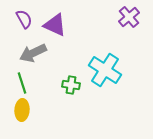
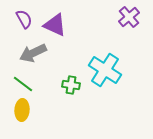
green line: moved 1 px right, 1 px down; rotated 35 degrees counterclockwise
